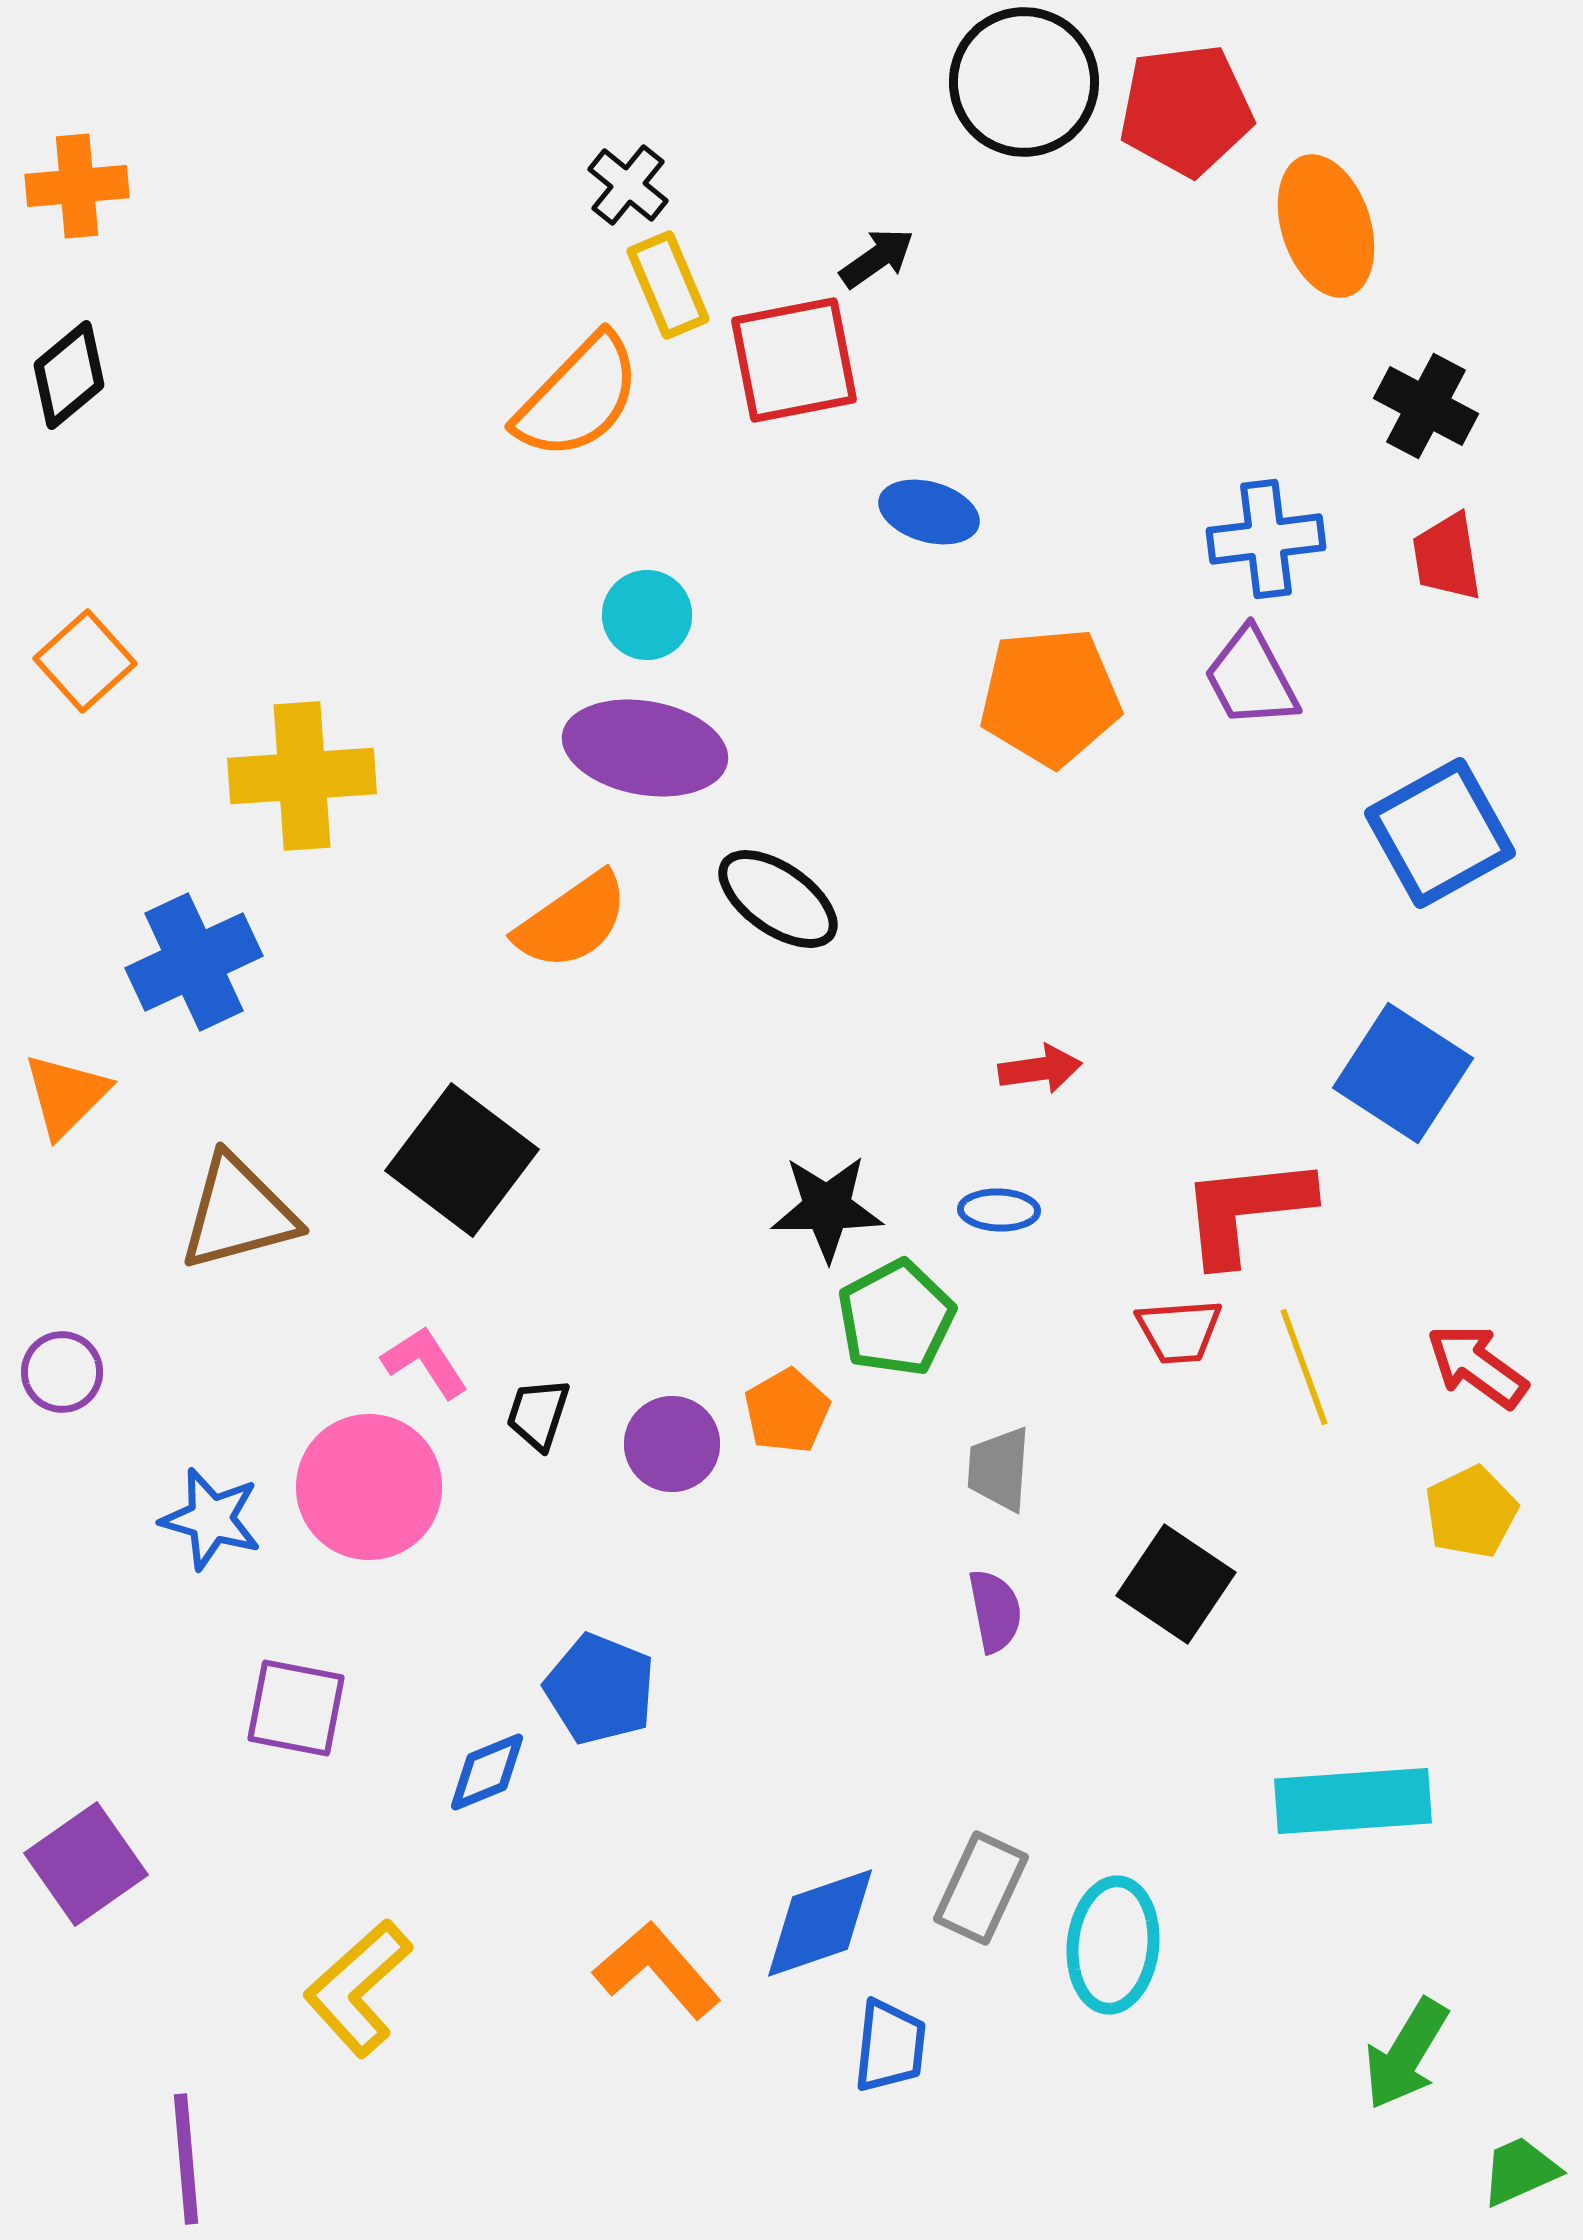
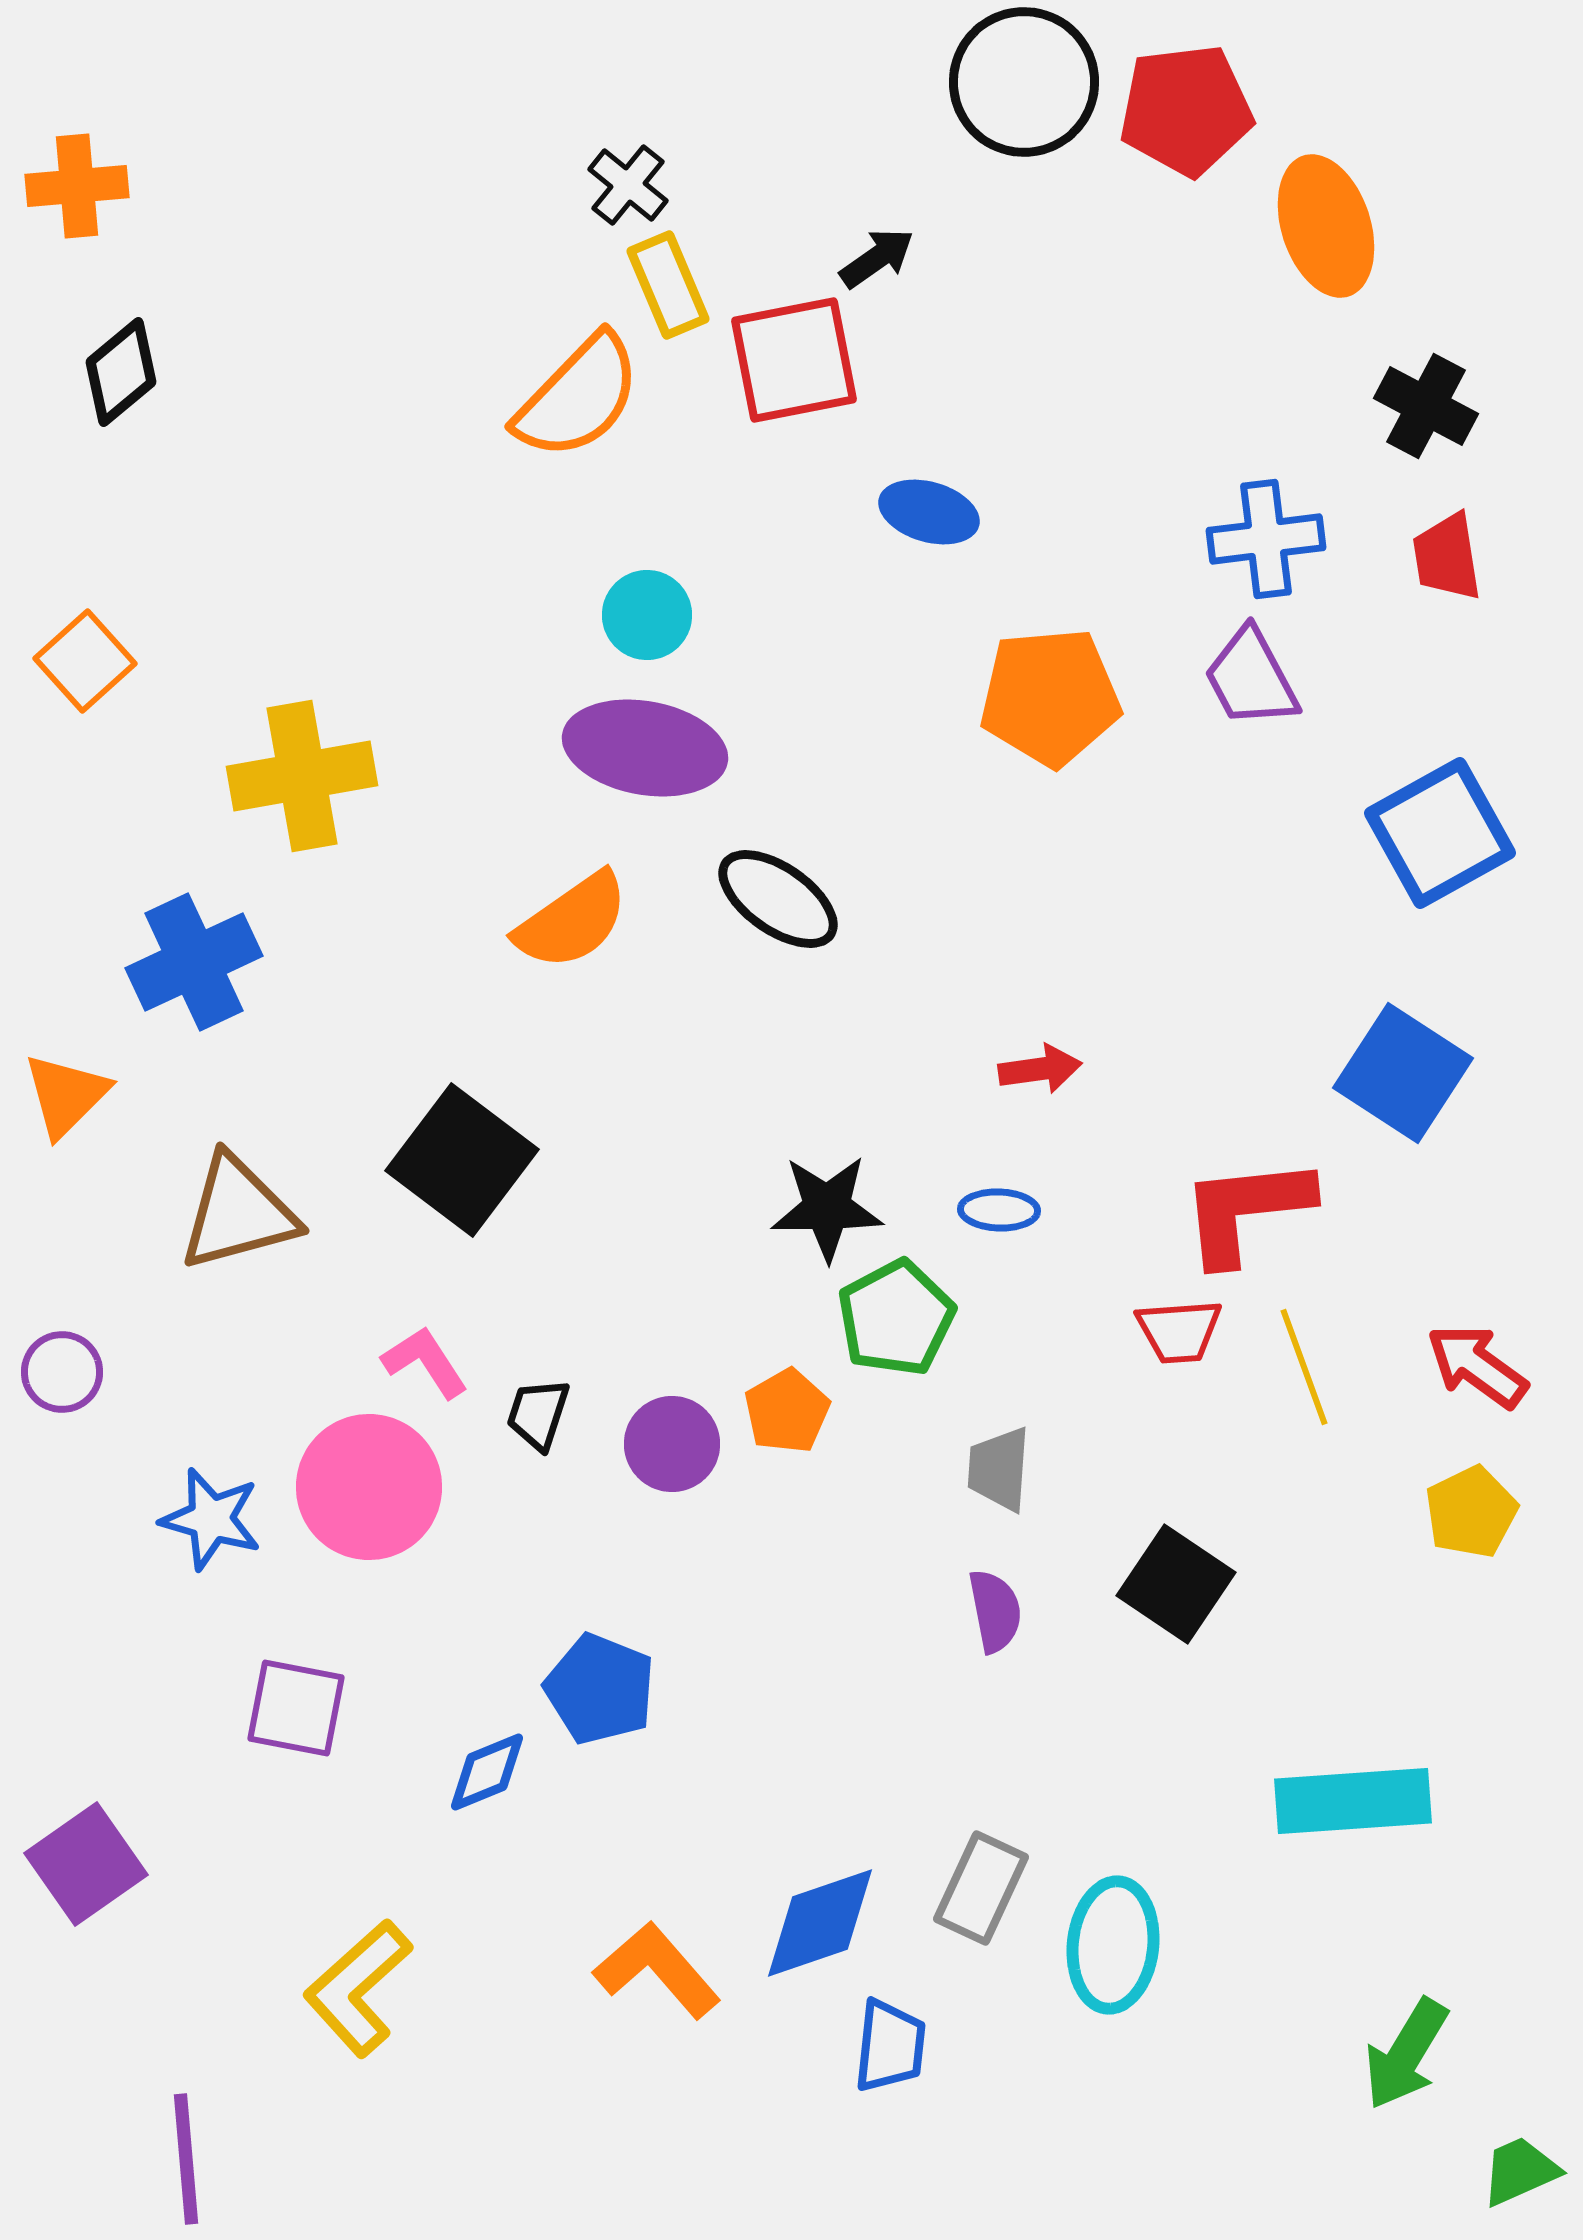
black diamond at (69, 375): moved 52 px right, 3 px up
yellow cross at (302, 776): rotated 6 degrees counterclockwise
